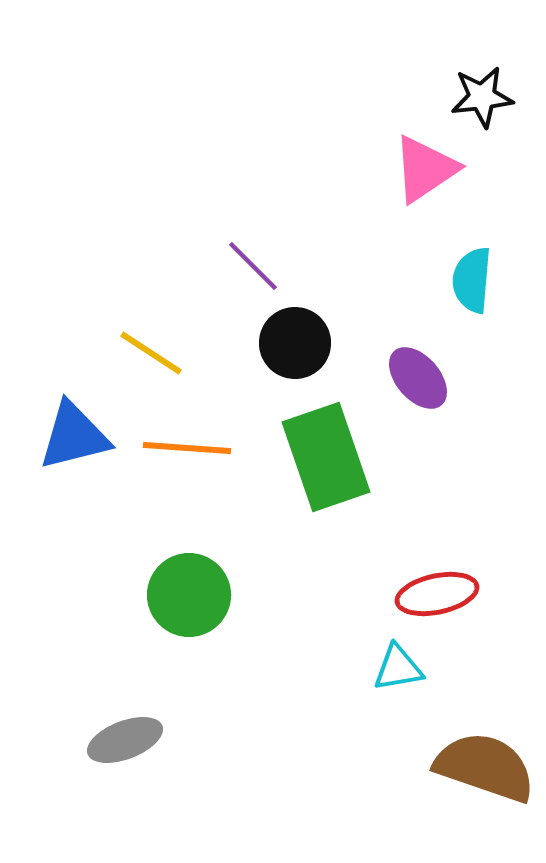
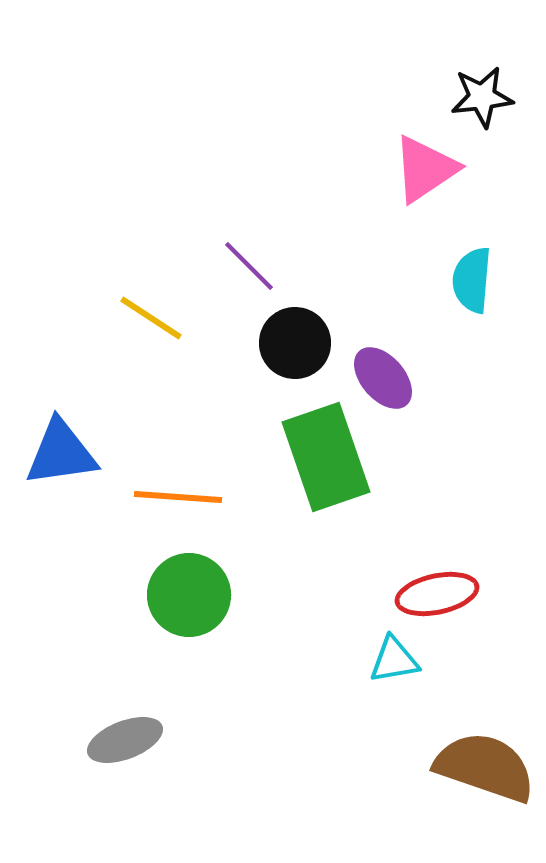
purple line: moved 4 px left
yellow line: moved 35 px up
purple ellipse: moved 35 px left
blue triangle: moved 13 px left, 17 px down; rotated 6 degrees clockwise
orange line: moved 9 px left, 49 px down
cyan triangle: moved 4 px left, 8 px up
